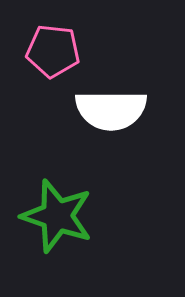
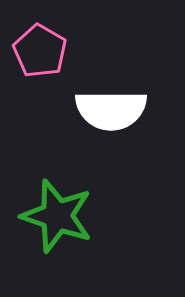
pink pentagon: moved 13 px left; rotated 24 degrees clockwise
